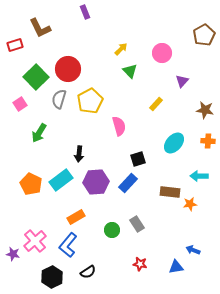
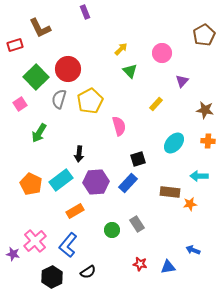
orange rectangle: moved 1 px left, 6 px up
blue triangle: moved 8 px left
